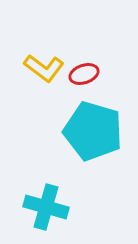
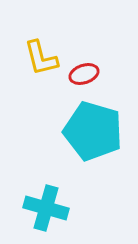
yellow L-shape: moved 3 px left, 10 px up; rotated 39 degrees clockwise
cyan cross: moved 1 px down
